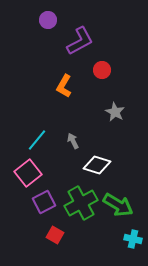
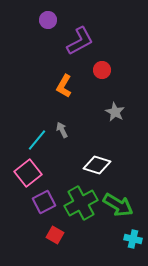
gray arrow: moved 11 px left, 11 px up
